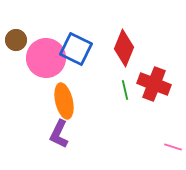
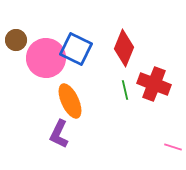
orange ellipse: moved 6 px right; rotated 12 degrees counterclockwise
